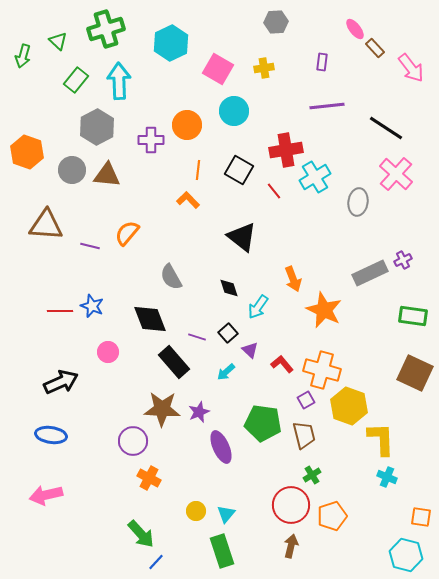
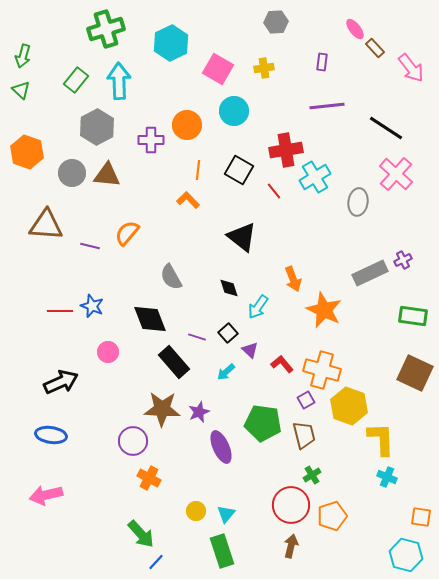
green triangle at (58, 41): moved 37 px left, 49 px down
gray circle at (72, 170): moved 3 px down
